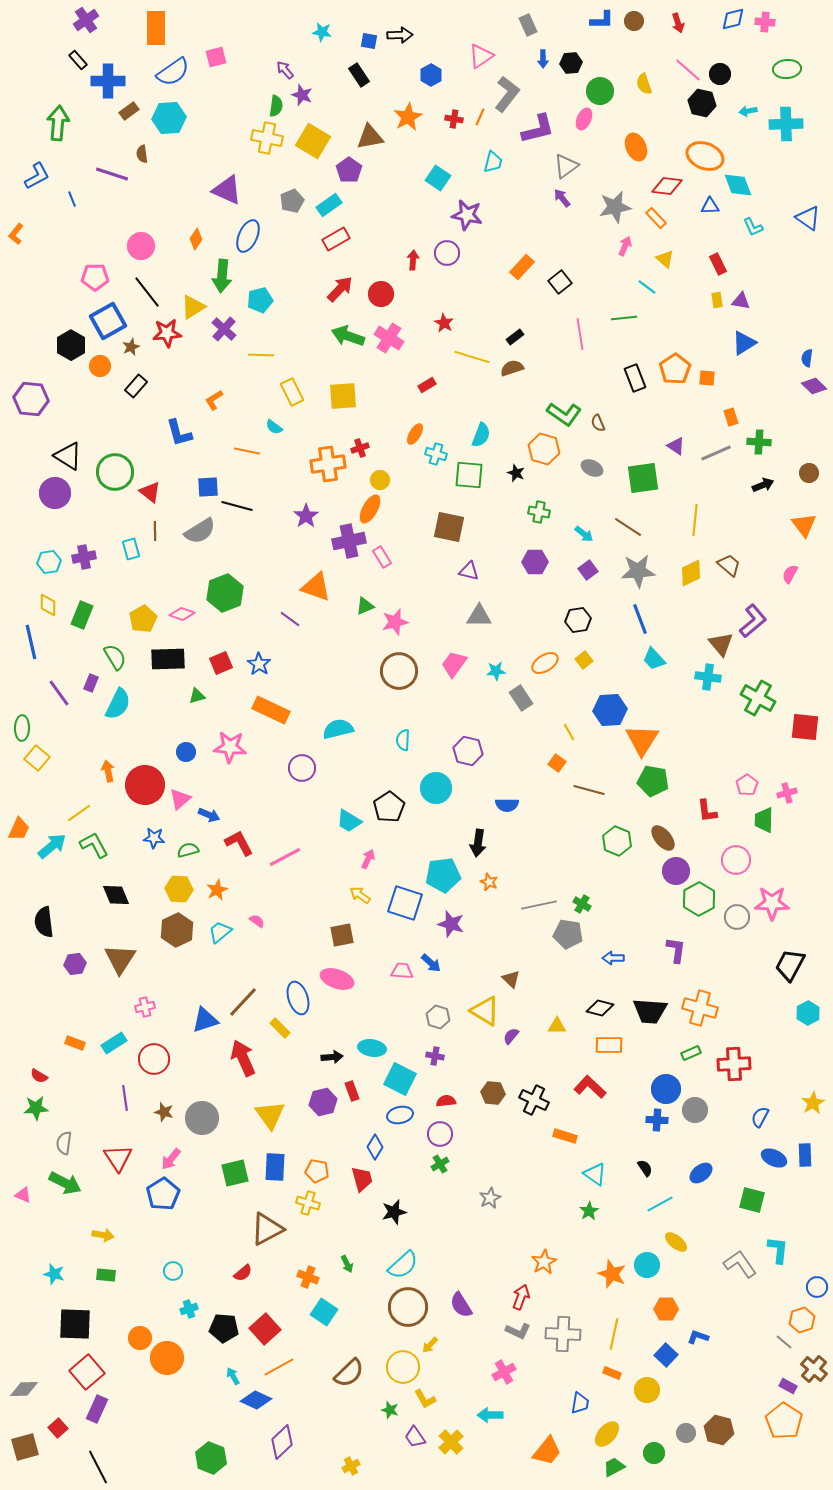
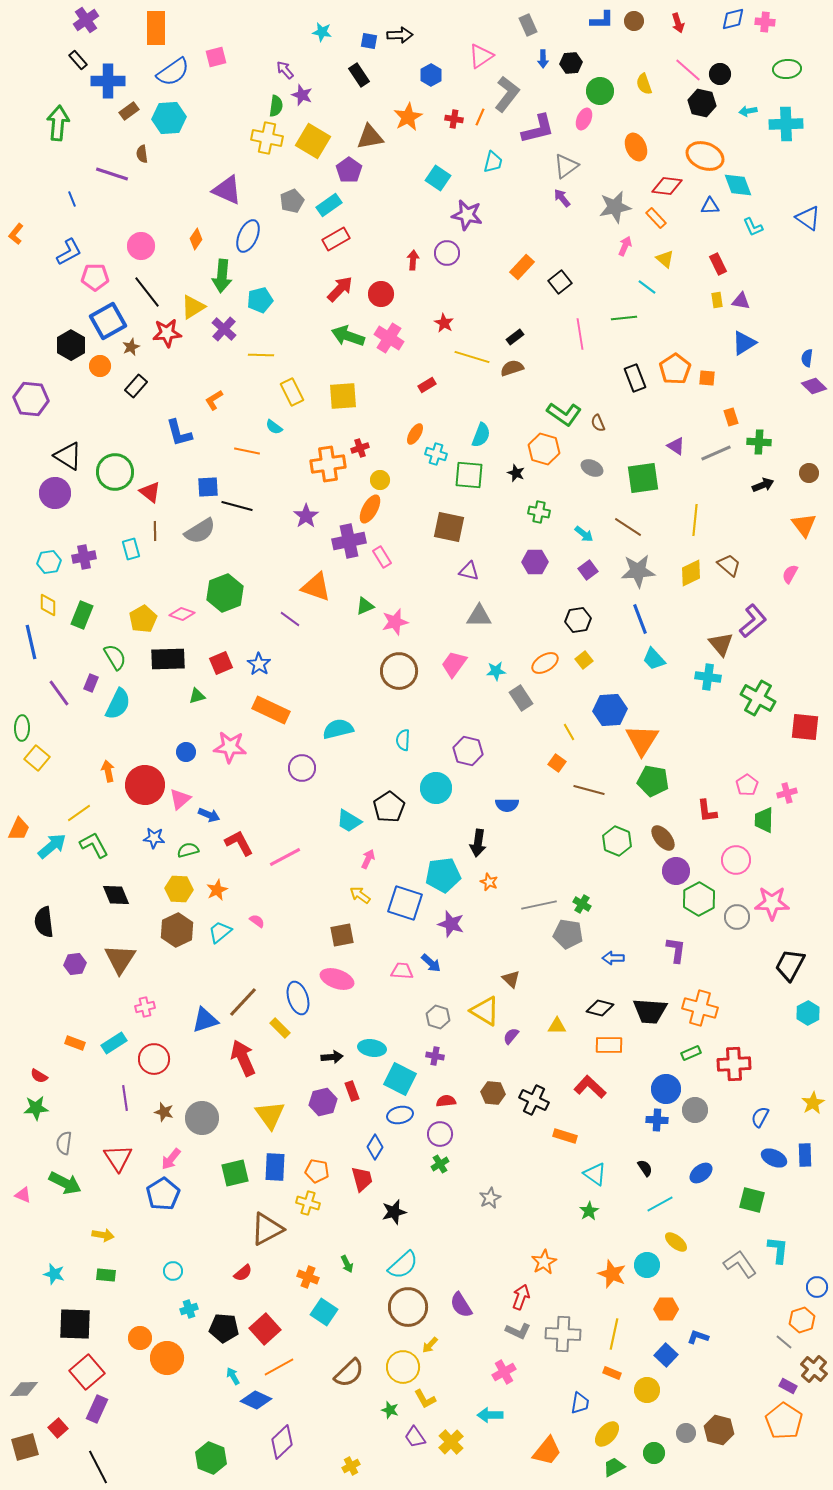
blue L-shape at (37, 176): moved 32 px right, 76 px down
